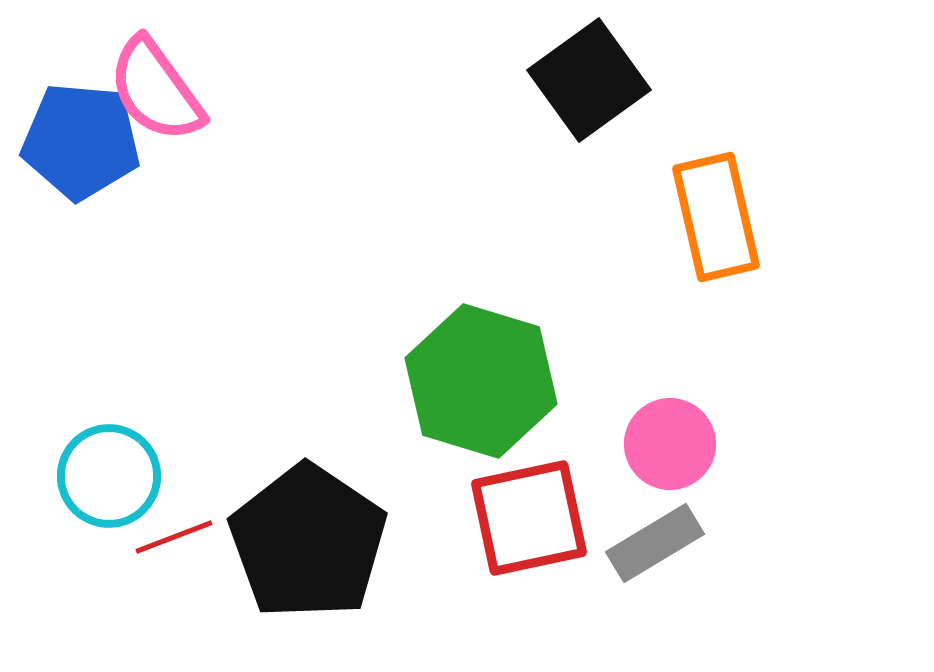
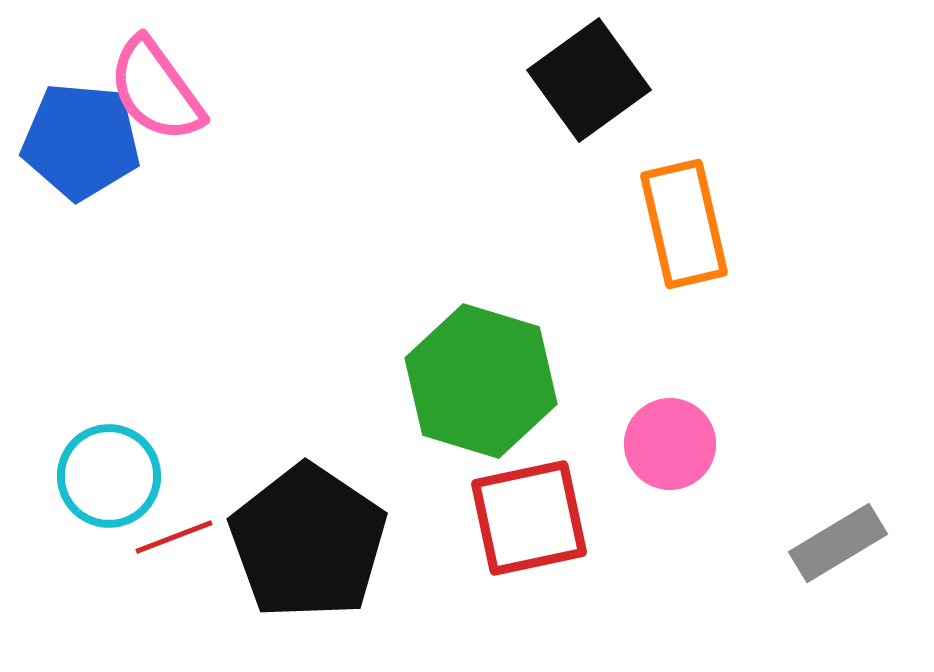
orange rectangle: moved 32 px left, 7 px down
gray rectangle: moved 183 px right
